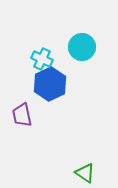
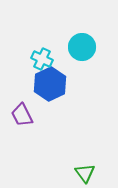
purple trapezoid: rotated 15 degrees counterclockwise
green triangle: rotated 20 degrees clockwise
